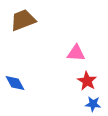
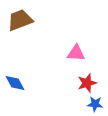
brown trapezoid: moved 3 px left
red star: moved 2 px down; rotated 24 degrees clockwise
blue star: moved 2 px right
